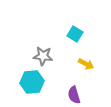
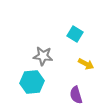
purple semicircle: moved 2 px right
